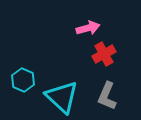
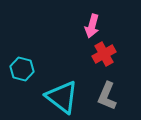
pink arrow: moved 4 px right, 2 px up; rotated 120 degrees clockwise
cyan hexagon: moved 1 px left, 11 px up; rotated 10 degrees counterclockwise
cyan triangle: rotated 6 degrees counterclockwise
